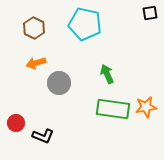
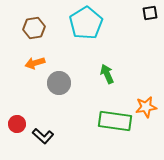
cyan pentagon: moved 1 px right, 1 px up; rotated 28 degrees clockwise
brown hexagon: rotated 25 degrees clockwise
orange arrow: moved 1 px left
green rectangle: moved 2 px right, 12 px down
red circle: moved 1 px right, 1 px down
black L-shape: rotated 20 degrees clockwise
